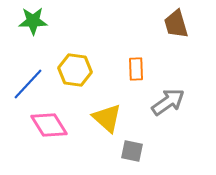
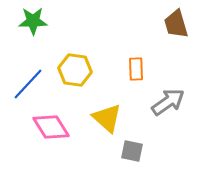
pink diamond: moved 2 px right, 2 px down
